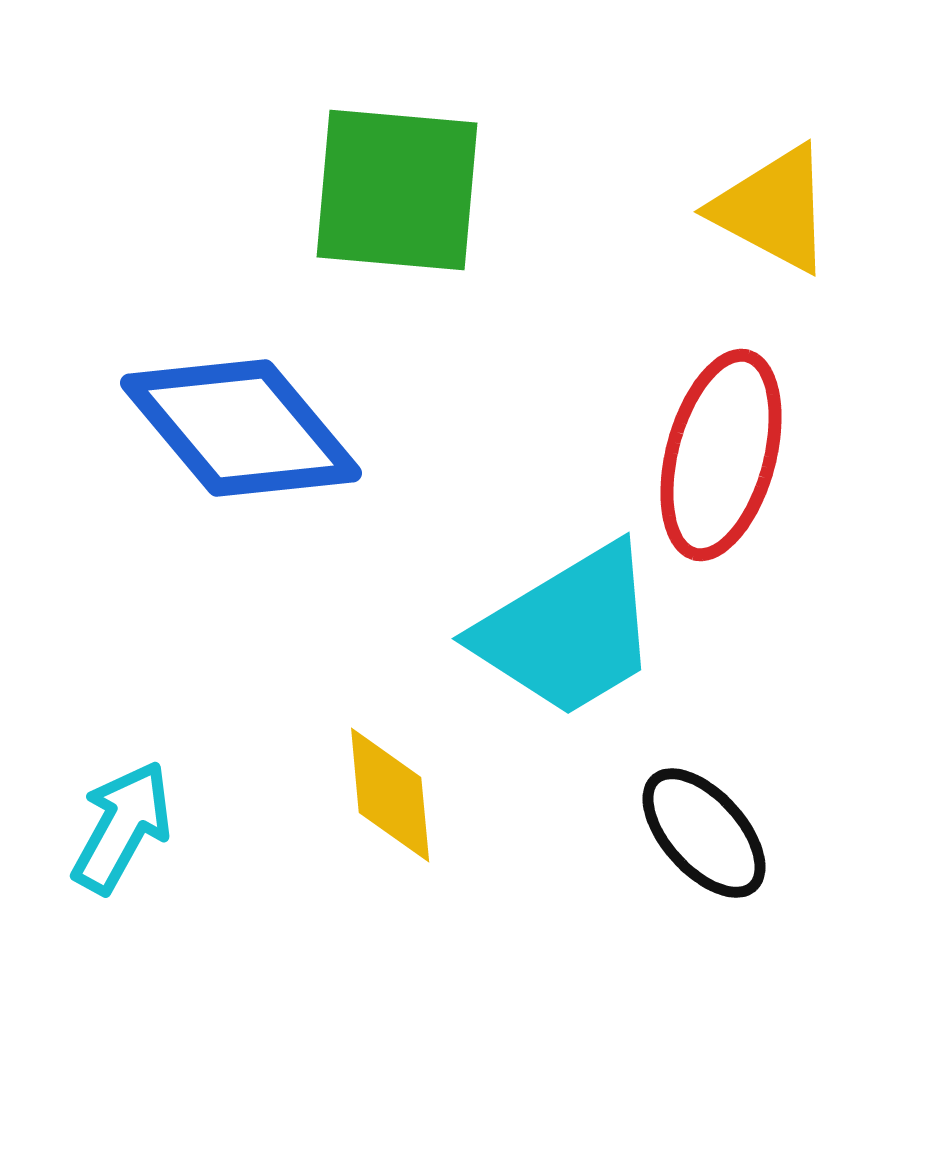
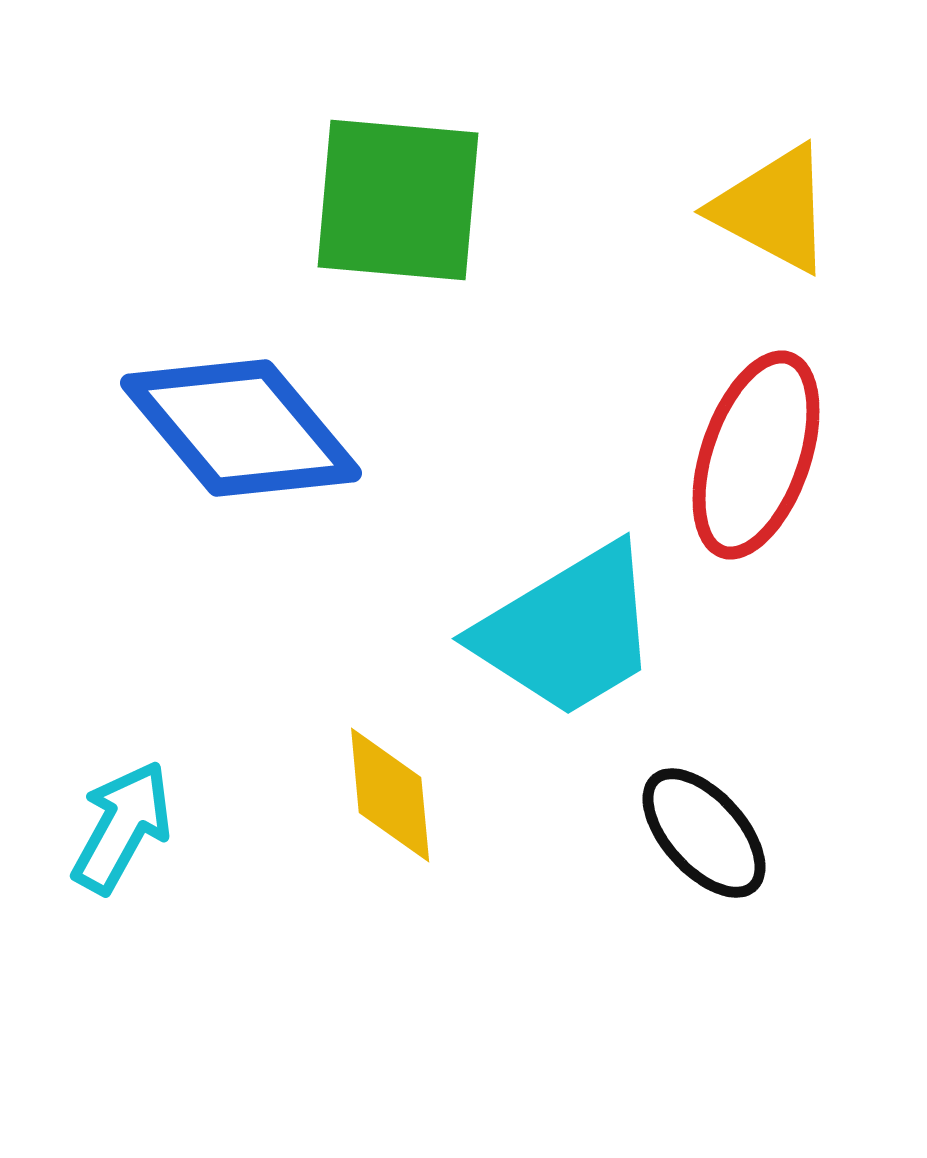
green square: moved 1 px right, 10 px down
red ellipse: moved 35 px right; rotated 4 degrees clockwise
